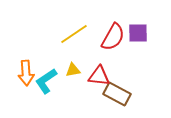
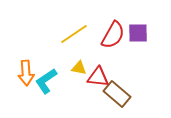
red semicircle: moved 2 px up
yellow triangle: moved 6 px right, 2 px up; rotated 21 degrees clockwise
red triangle: moved 1 px left, 1 px down
brown rectangle: rotated 12 degrees clockwise
